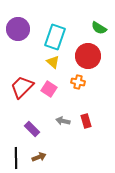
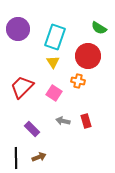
yellow triangle: rotated 16 degrees clockwise
orange cross: moved 1 px up
pink square: moved 5 px right, 4 px down
